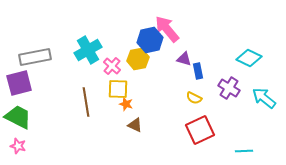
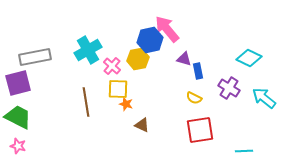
purple square: moved 1 px left
brown triangle: moved 7 px right
red square: rotated 16 degrees clockwise
